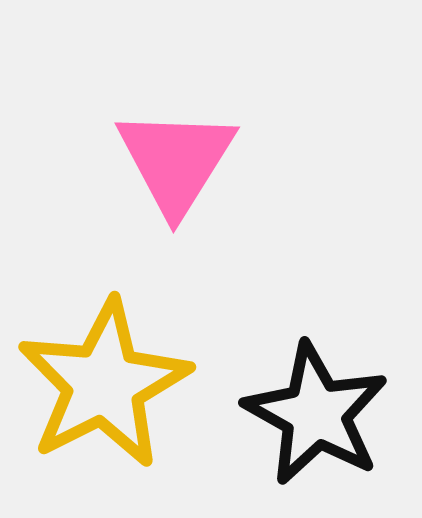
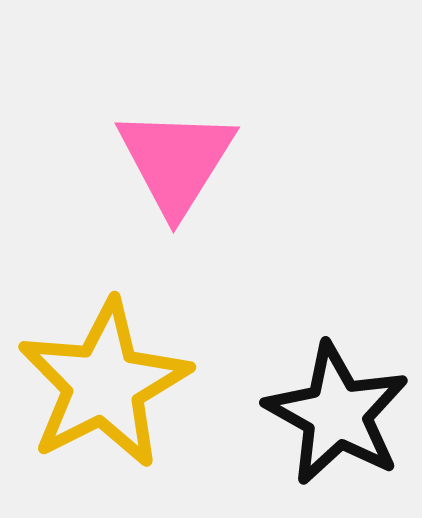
black star: moved 21 px right
